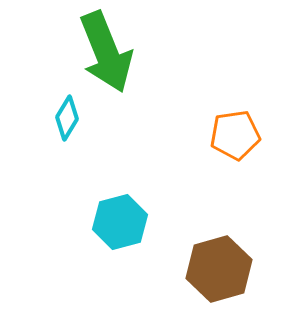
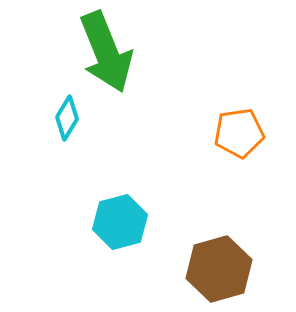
orange pentagon: moved 4 px right, 2 px up
